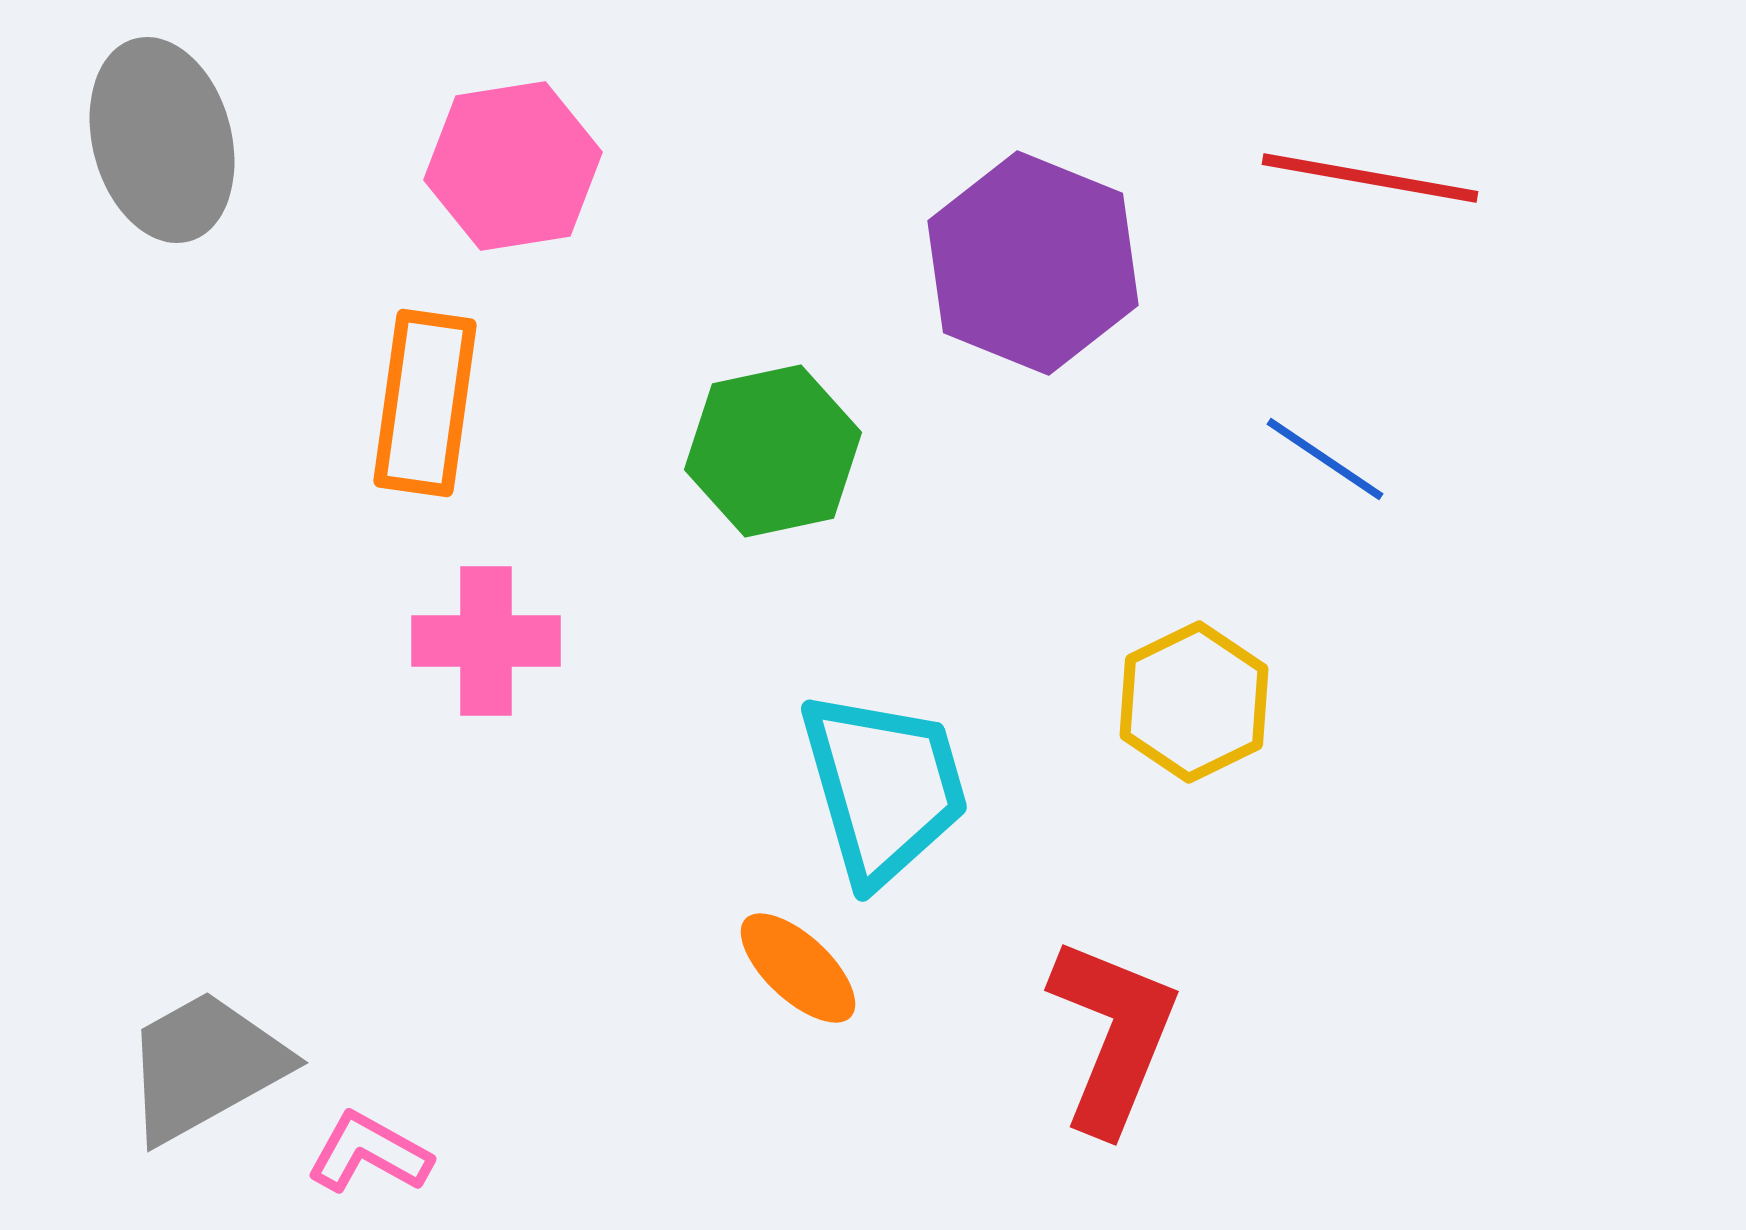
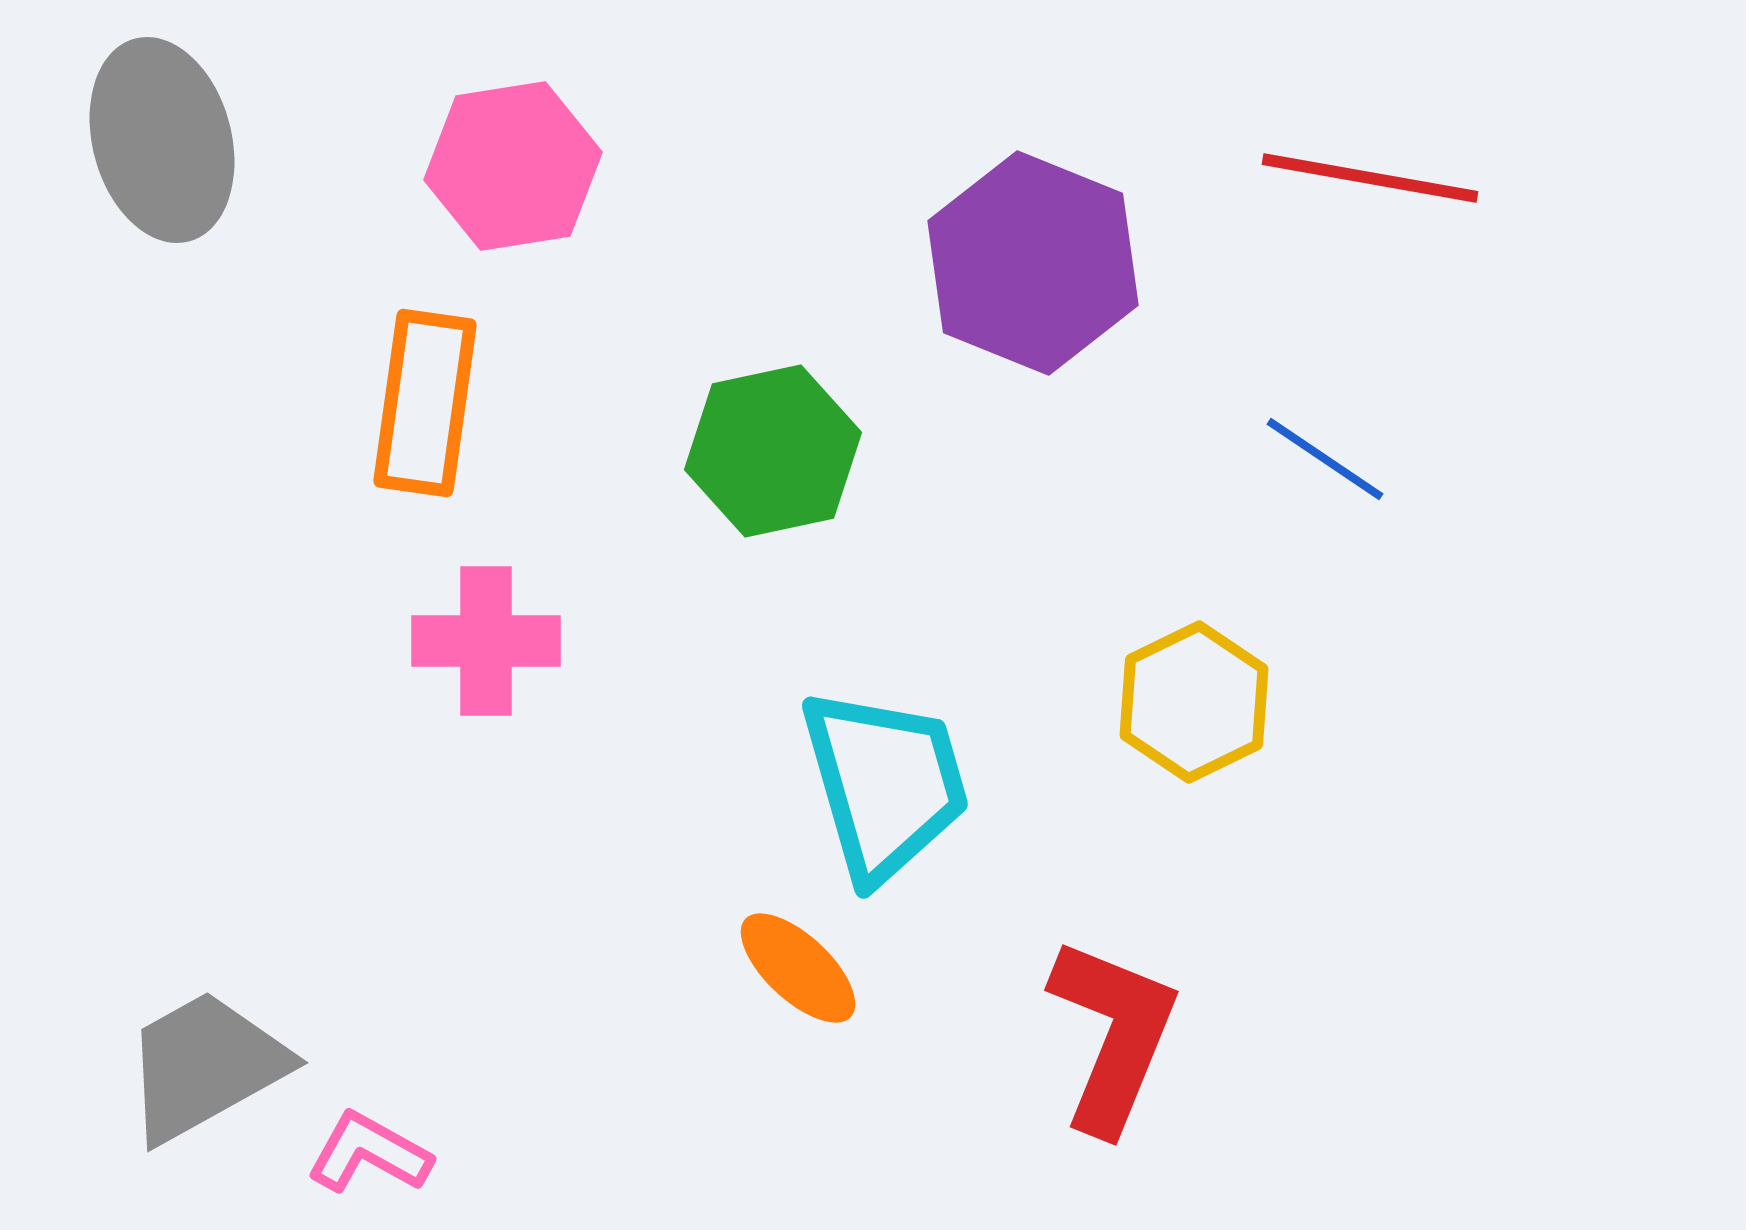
cyan trapezoid: moved 1 px right, 3 px up
